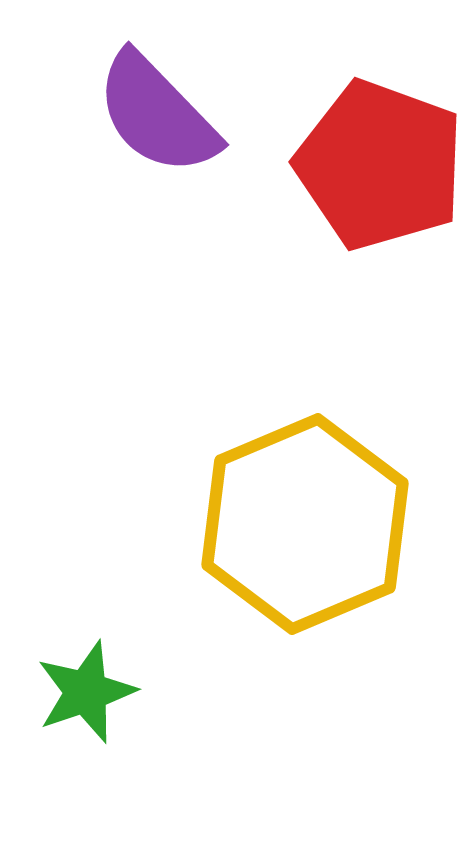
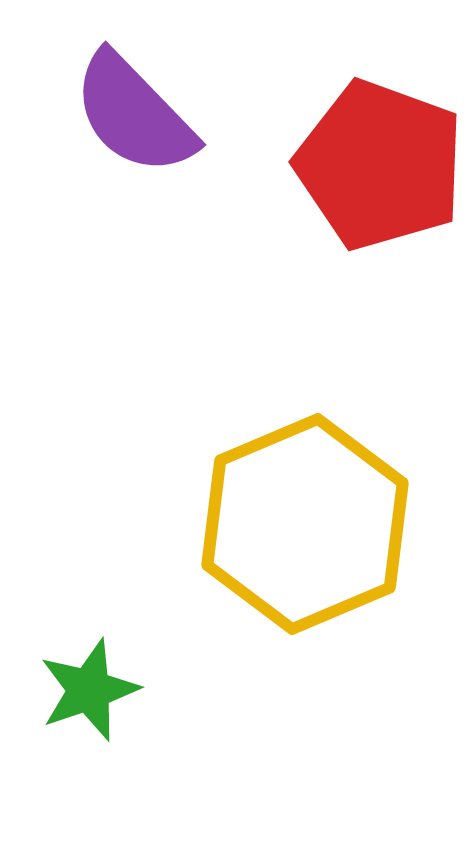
purple semicircle: moved 23 px left
green star: moved 3 px right, 2 px up
